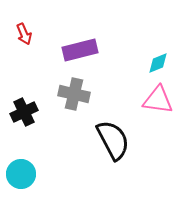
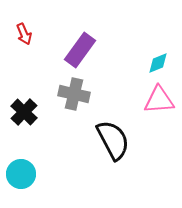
purple rectangle: rotated 40 degrees counterclockwise
pink triangle: moved 1 px right; rotated 12 degrees counterclockwise
black cross: rotated 20 degrees counterclockwise
